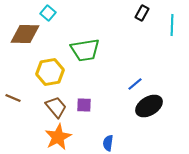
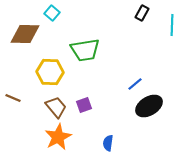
cyan square: moved 4 px right
yellow hexagon: rotated 12 degrees clockwise
purple square: rotated 21 degrees counterclockwise
